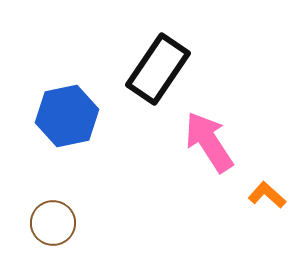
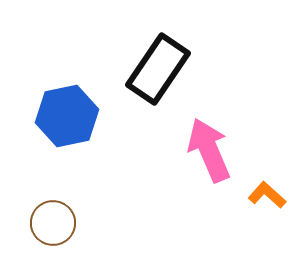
pink arrow: moved 8 px down; rotated 10 degrees clockwise
